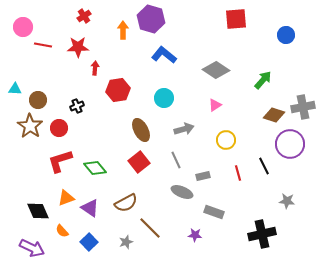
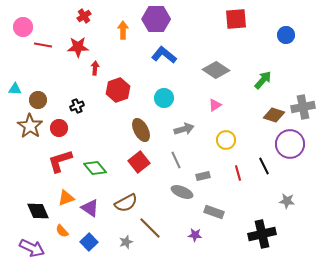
purple hexagon at (151, 19): moved 5 px right; rotated 16 degrees counterclockwise
red hexagon at (118, 90): rotated 10 degrees counterclockwise
